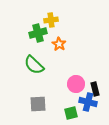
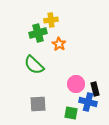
green square: rotated 24 degrees clockwise
